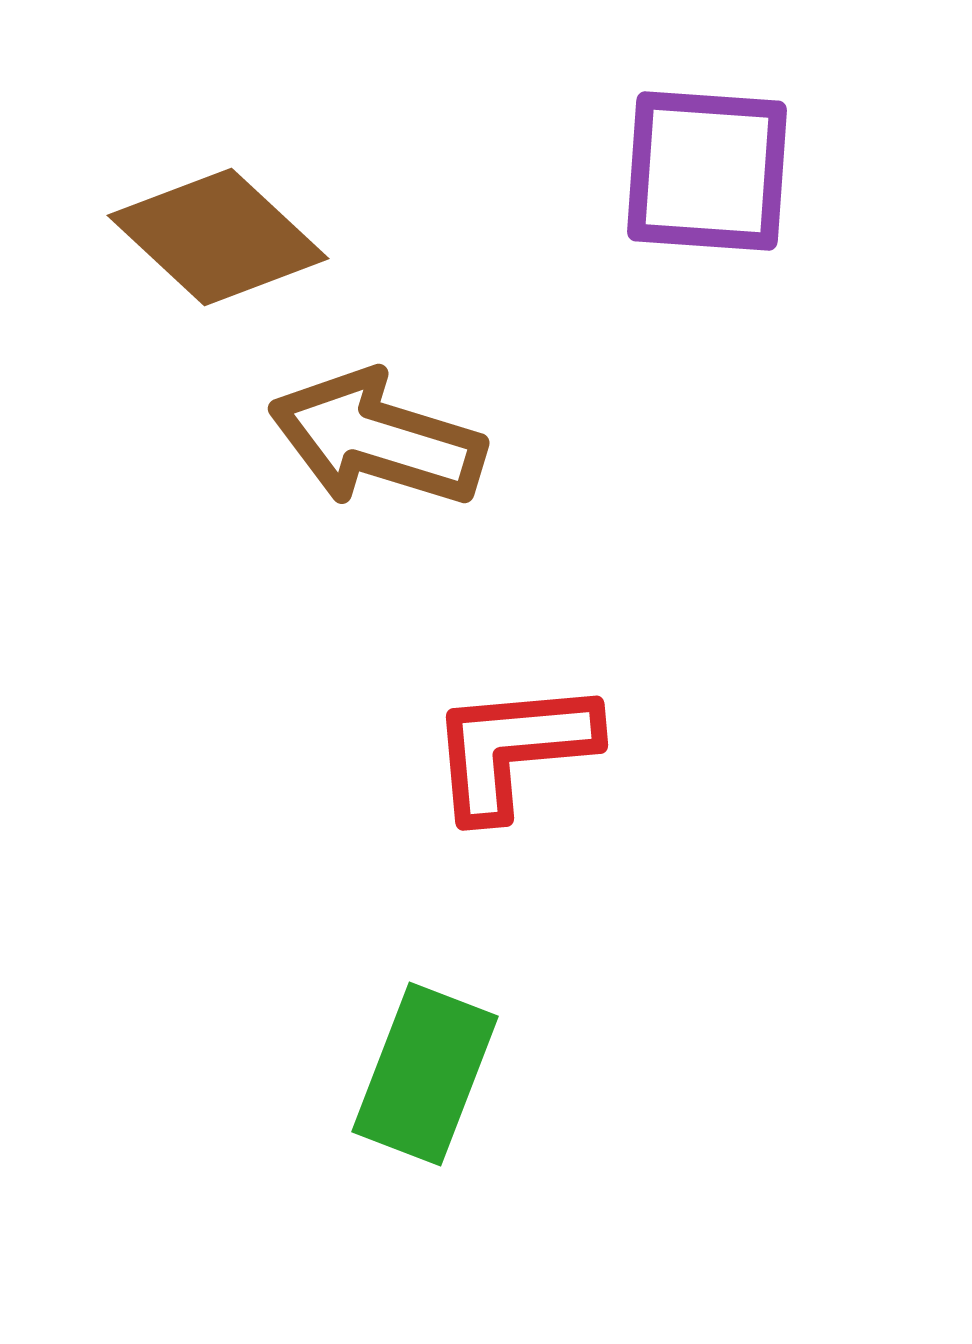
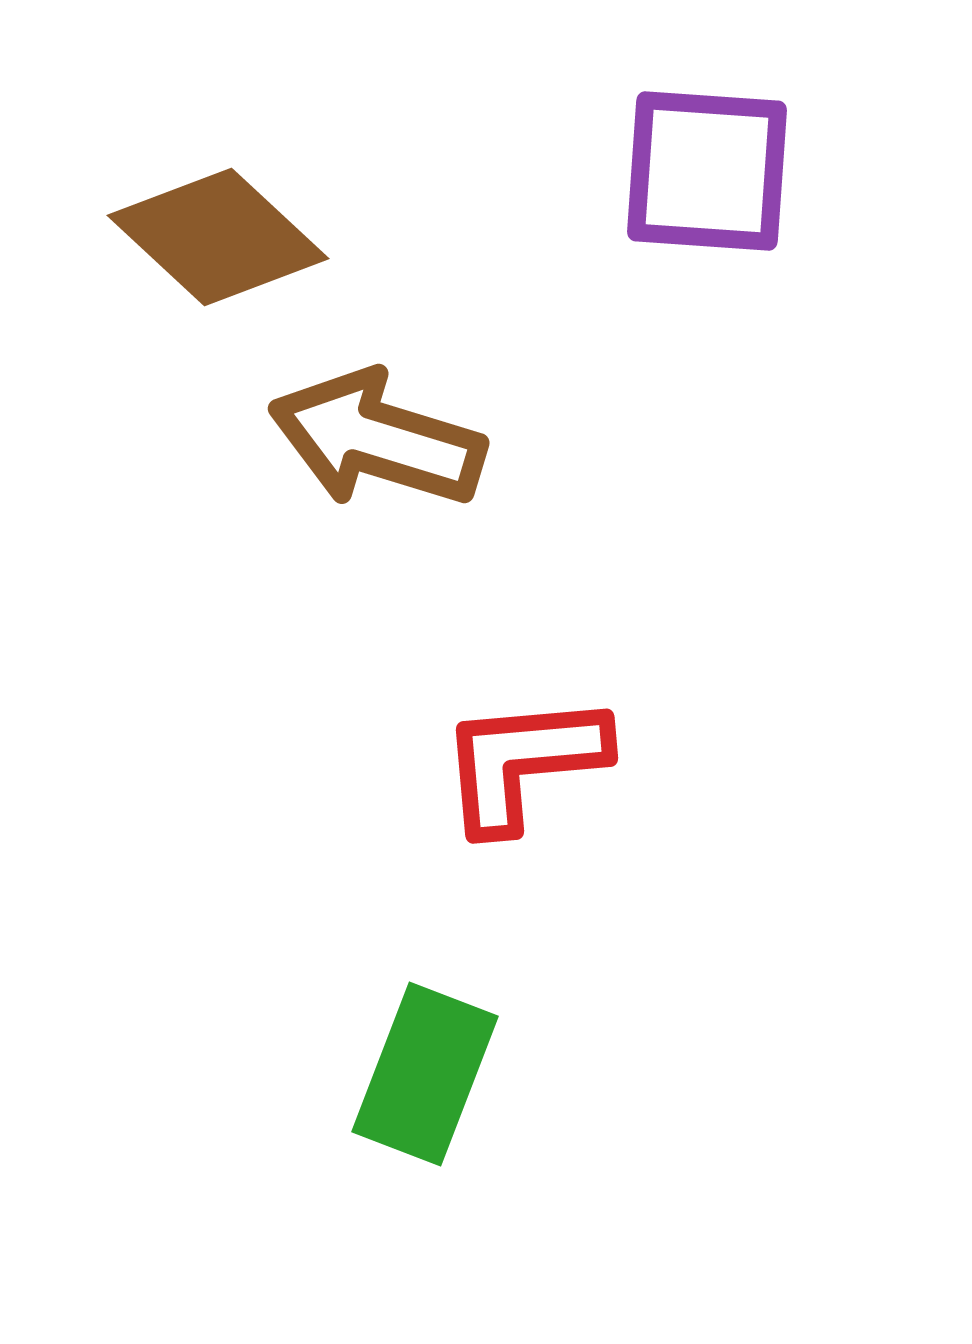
red L-shape: moved 10 px right, 13 px down
